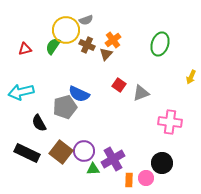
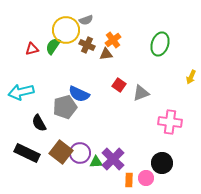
red triangle: moved 7 px right
brown triangle: rotated 40 degrees clockwise
purple circle: moved 4 px left, 2 px down
purple cross: rotated 15 degrees counterclockwise
green triangle: moved 3 px right, 7 px up
